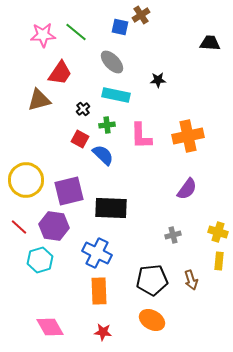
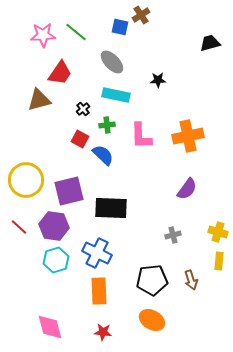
black trapezoid: rotated 20 degrees counterclockwise
cyan hexagon: moved 16 px right
pink diamond: rotated 16 degrees clockwise
